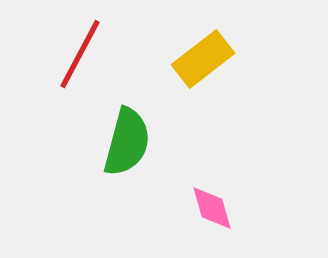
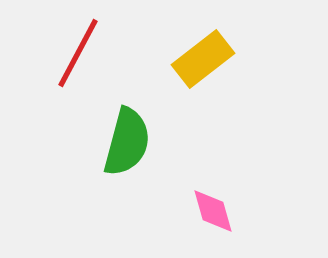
red line: moved 2 px left, 1 px up
pink diamond: moved 1 px right, 3 px down
